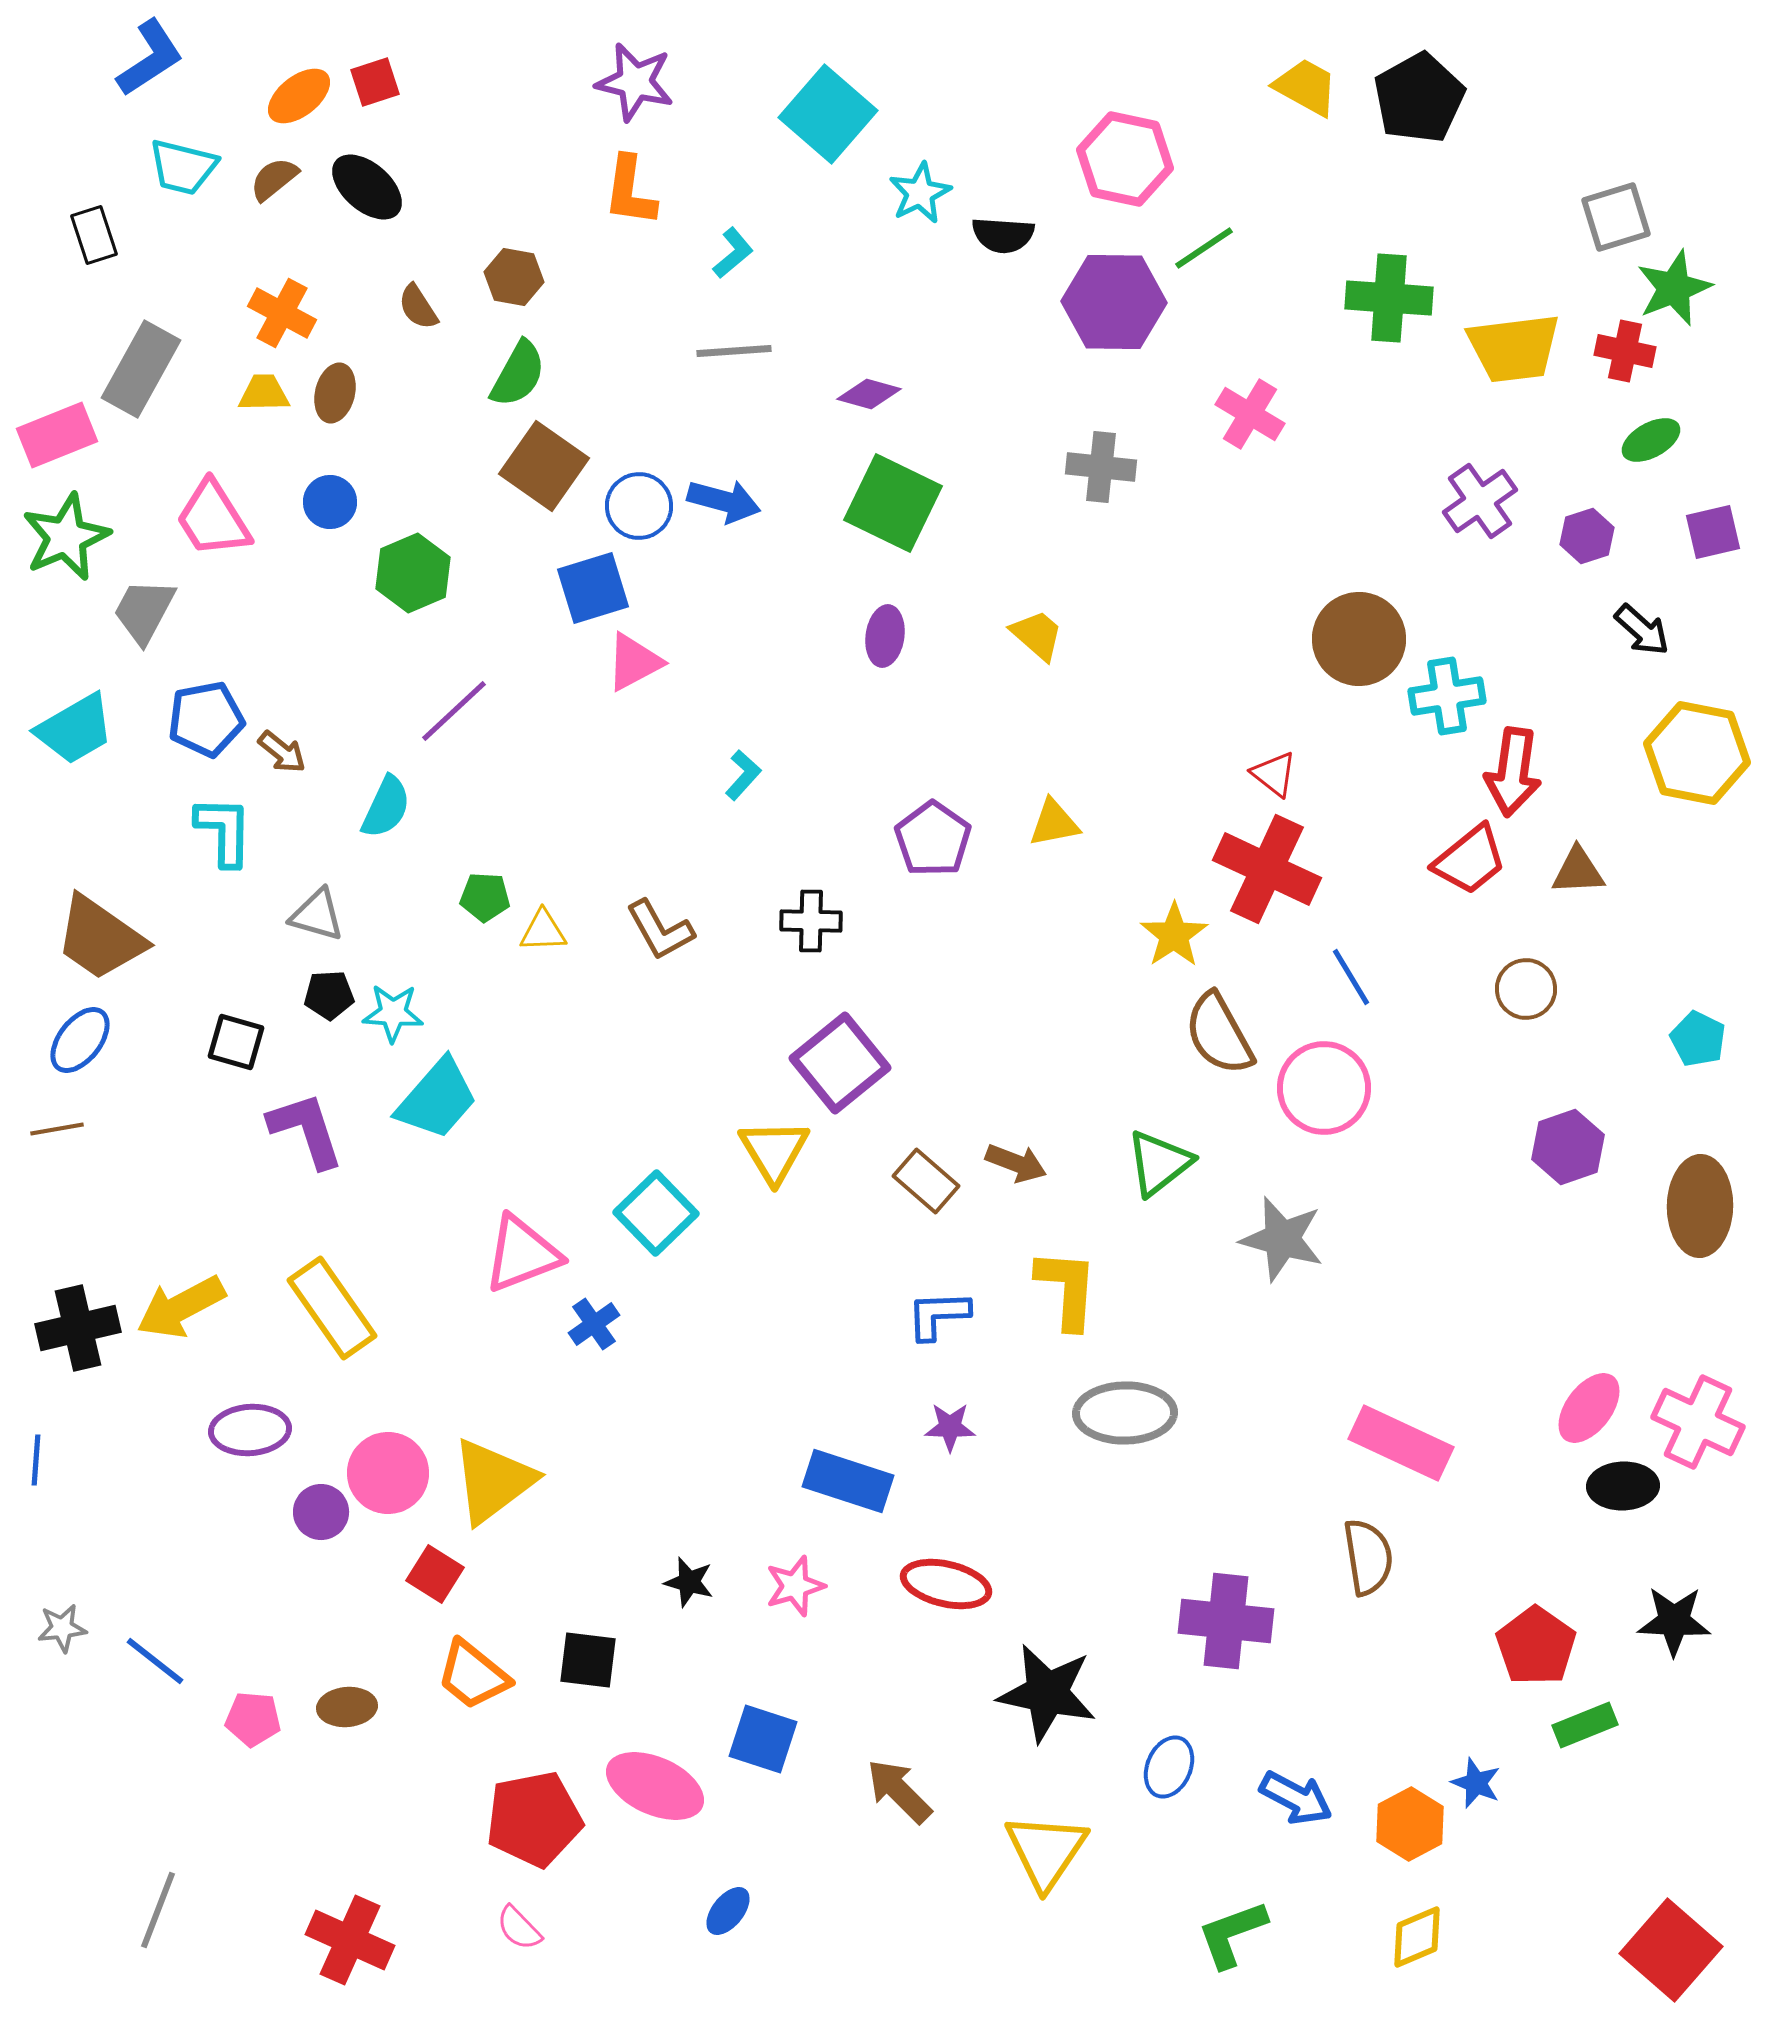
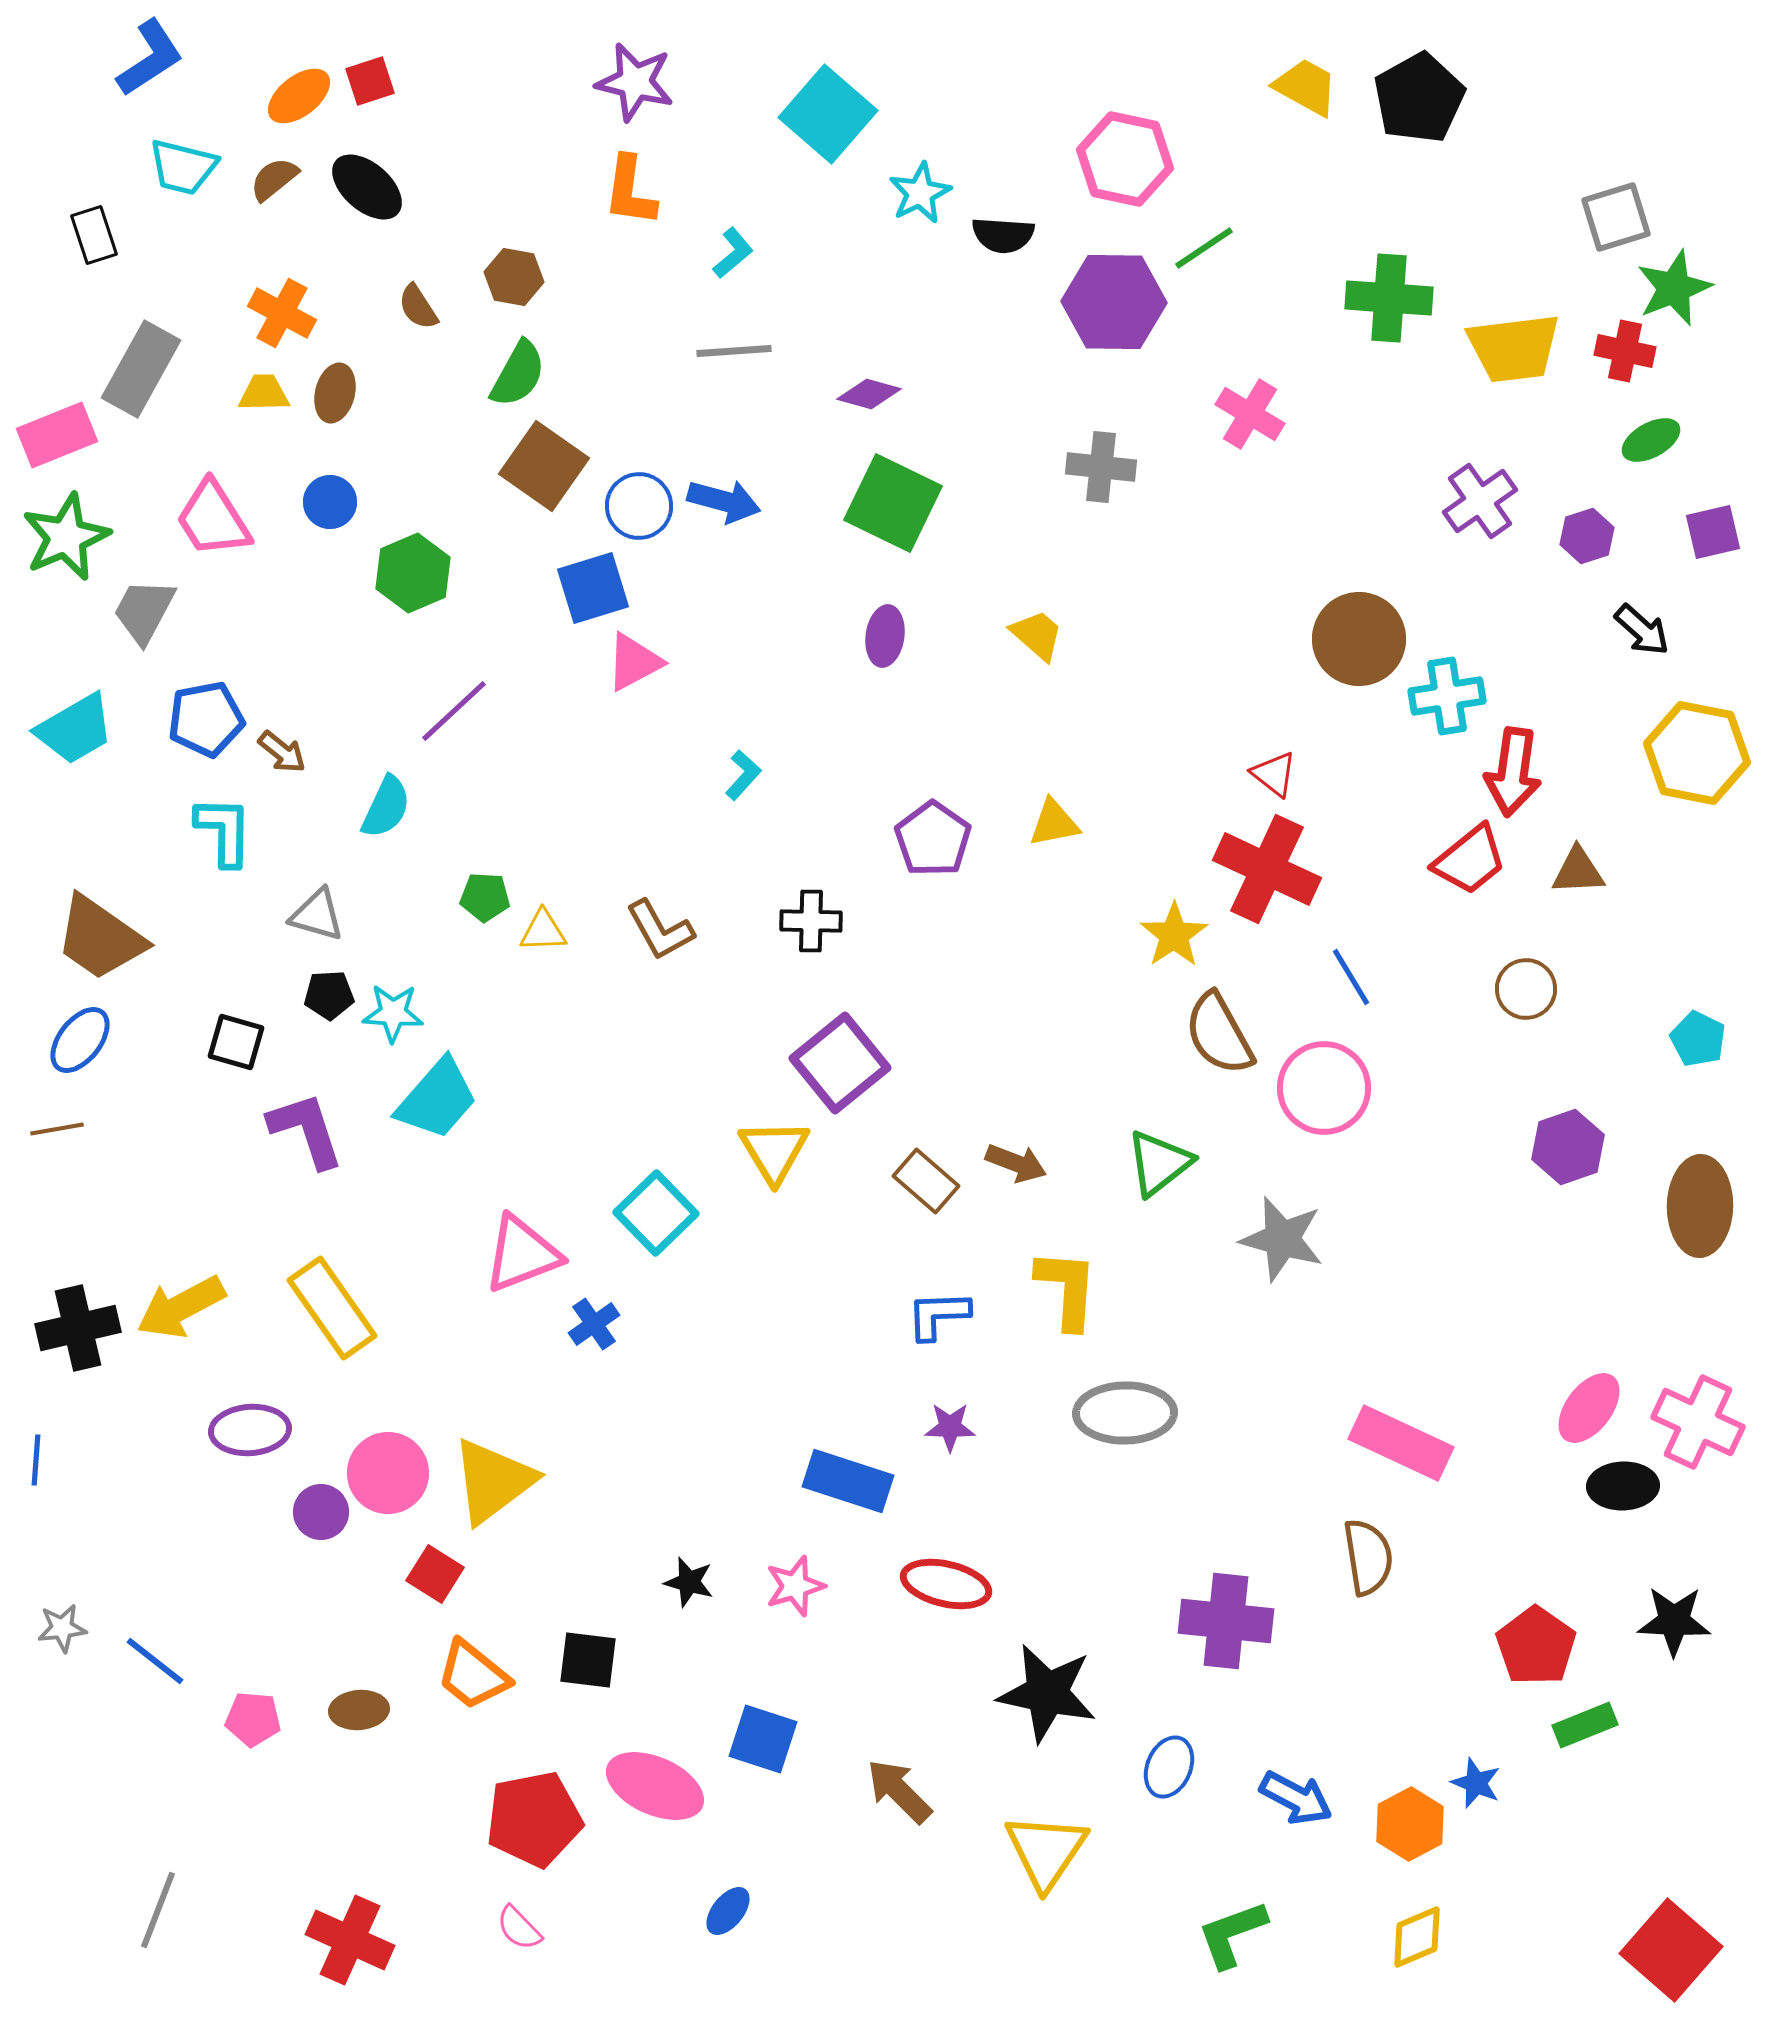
red square at (375, 82): moved 5 px left, 1 px up
brown ellipse at (347, 1707): moved 12 px right, 3 px down
